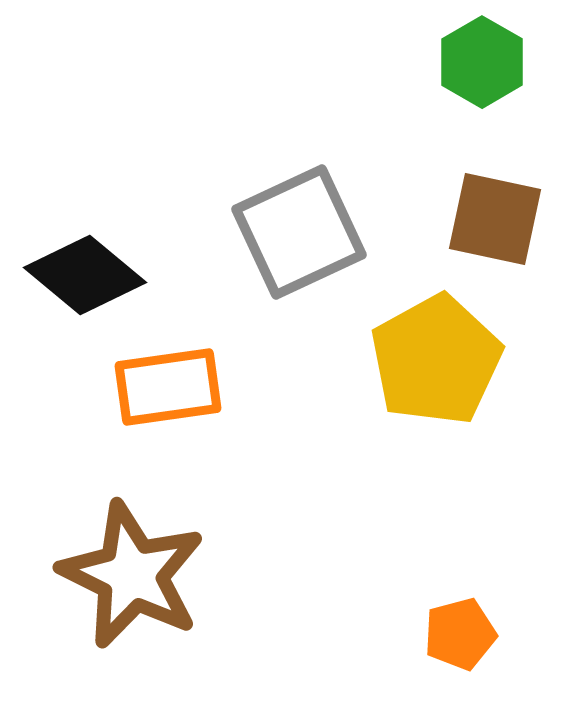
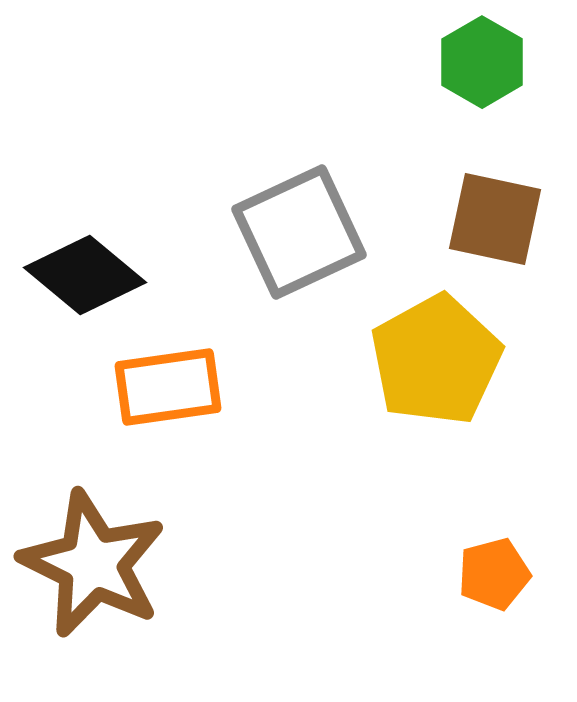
brown star: moved 39 px left, 11 px up
orange pentagon: moved 34 px right, 60 px up
